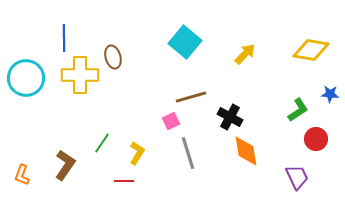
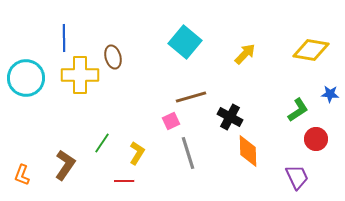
orange diamond: moved 2 px right; rotated 8 degrees clockwise
